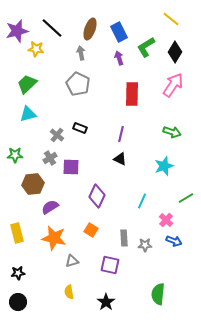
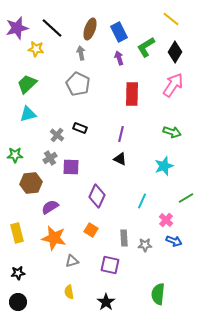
purple star at (17, 31): moved 3 px up
brown hexagon at (33, 184): moved 2 px left, 1 px up
